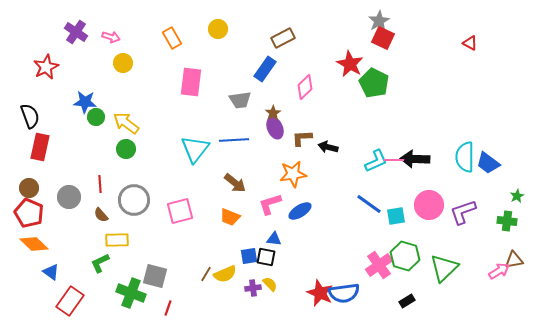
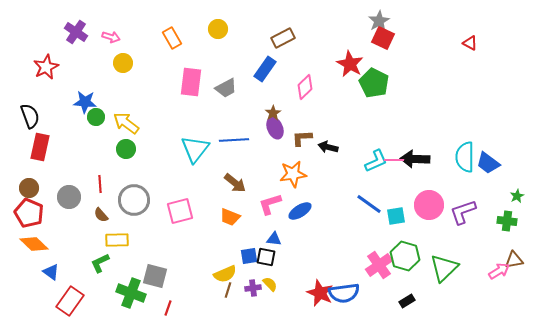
gray trapezoid at (240, 100): moved 14 px left, 12 px up; rotated 20 degrees counterclockwise
brown line at (206, 274): moved 22 px right, 16 px down; rotated 14 degrees counterclockwise
